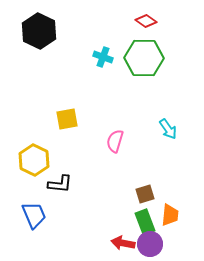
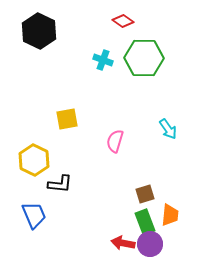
red diamond: moved 23 px left
cyan cross: moved 3 px down
